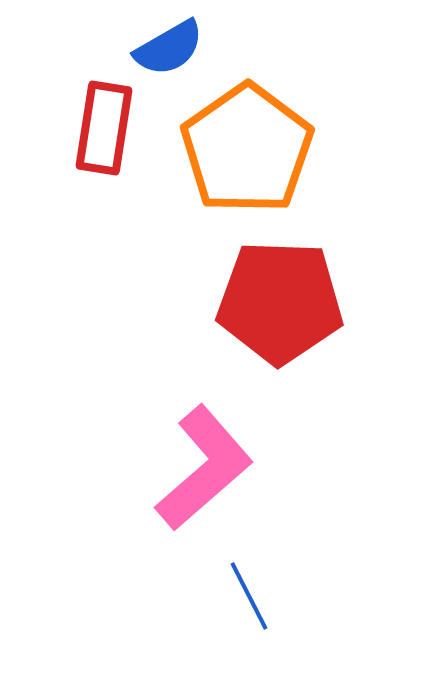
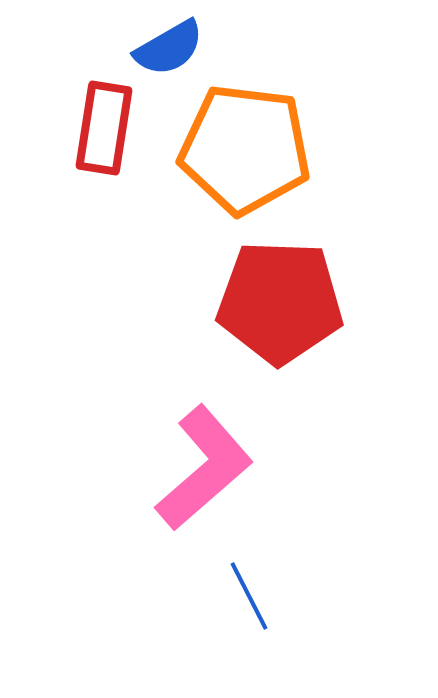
orange pentagon: moved 2 px left; rotated 30 degrees counterclockwise
